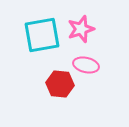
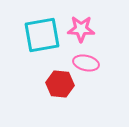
pink star: rotated 20 degrees clockwise
pink ellipse: moved 2 px up
